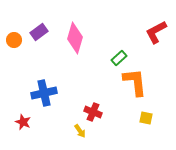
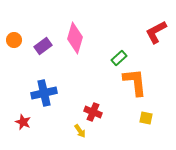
purple rectangle: moved 4 px right, 14 px down
